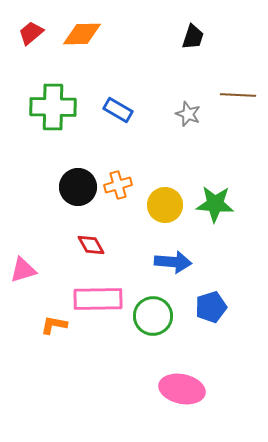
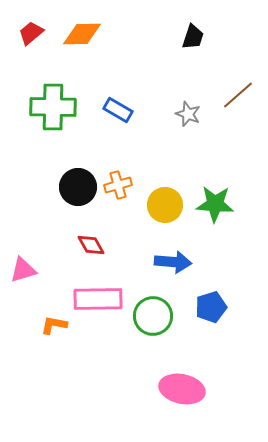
brown line: rotated 44 degrees counterclockwise
